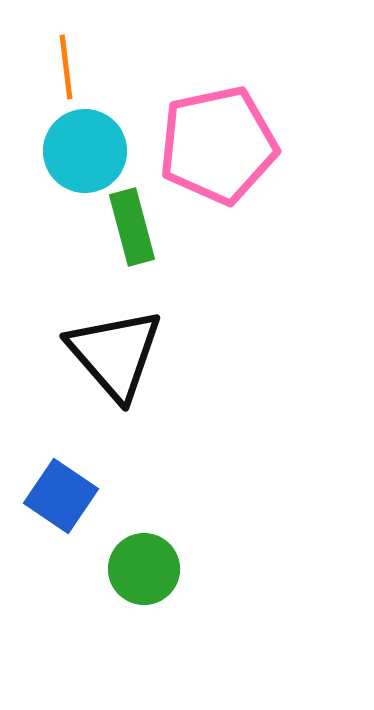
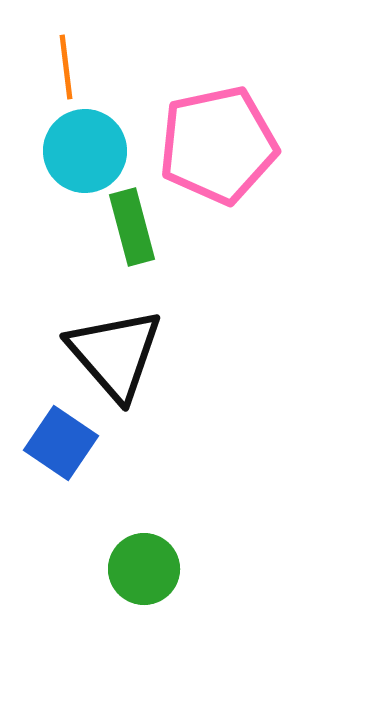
blue square: moved 53 px up
